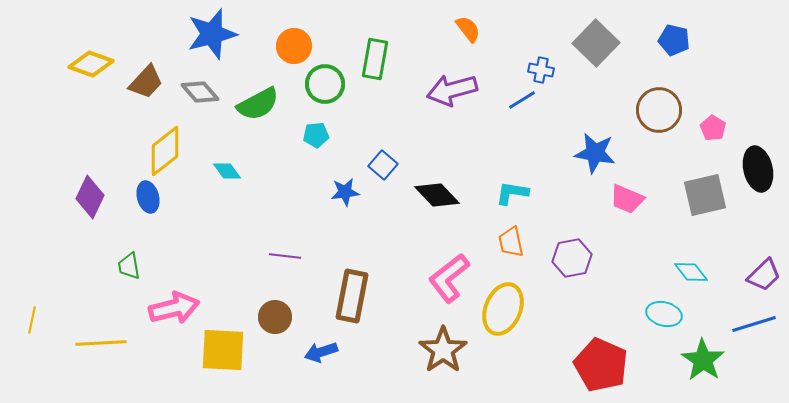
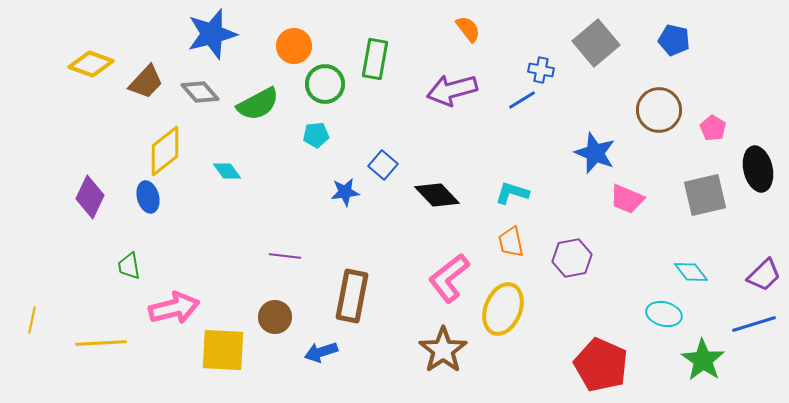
gray square at (596, 43): rotated 6 degrees clockwise
blue star at (595, 153): rotated 12 degrees clockwise
cyan L-shape at (512, 193): rotated 8 degrees clockwise
